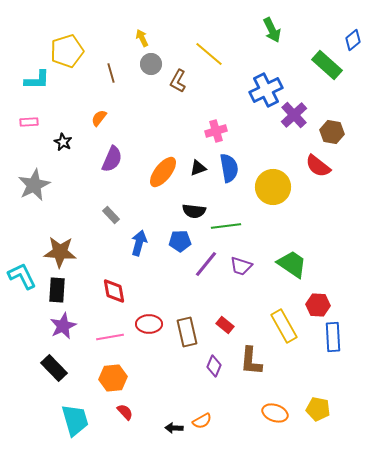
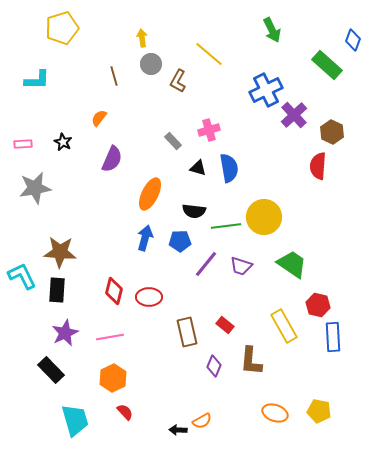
yellow arrow at (142, 38): rotated 18 degrees clockwise
blue diamond at (353, 40): rotated 30 degrees counterclockwise
yellow pentagon at (67, 51): moved 5 px left, 23 px up
brown line at (111, 73): moved 3 px right, 3 px down
pink rectangle at (29, 122): moved 6 px left, 22 px down
pink cross at (216, 131): moved 7 px left, 1 px up
brown hexagon at (332, 132): rotated 15 degrees clockwise
red semicircle at (318, 166): rotated 56 degrees clockwise
black triangle at (198, 168): rotated 36 degrees clockwise
orange ellipse at (163, 172): moved 13 px left, 22 px down; rotated 12 degrees counterclockwise
gray star at (34, 185): moved 1 px right, 3 px down; rotated 16 degrees clockwise
yellow circle at (273, 187): moved 9 px left, 30 px down
gray rectangle at (111, 215): moved 62 px right, 74 px up
blue arrow at (139, 243): moved 6 px right, 5 px up
red diamond at (114, 291): rotated 24 degrees clockwise
red hexagon at (318, 305): rotated 10 degrees clockwise
red ellipse at (149, 324): moved 27 px up
purple star at (63, 326): moved 2 px right, 7 px down
black rectangle at (54, 368): moved 3 px left, 2 px down
orange hexagon at (113, 378): rotated 20 degrees counterclockwise
yellow pentagon at (318, 409): moved 1 px right, 2 px down
black arrow at (174, 428): moved 4 px right, 2 px down
